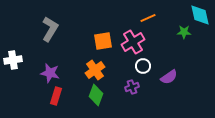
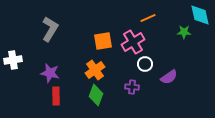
white circle: moved 2 px right, 2 px up
purple cross: rotated 24 degrees clockwise
red rectangle: rotated 18 degrees counterclockwise
